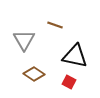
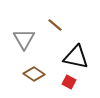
brown line: rotated 21 degrees clockwise
gray triangle: moved 1 px up
black triangle: moved 1 px right, 1 px down
